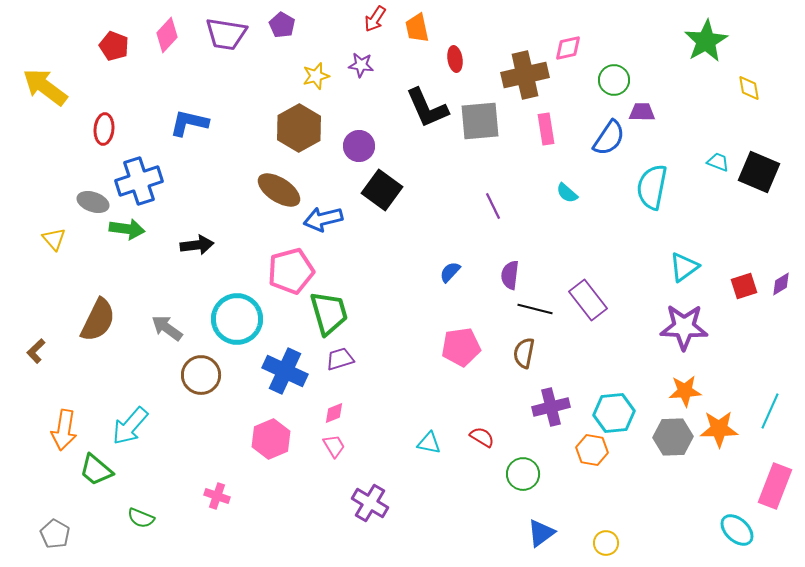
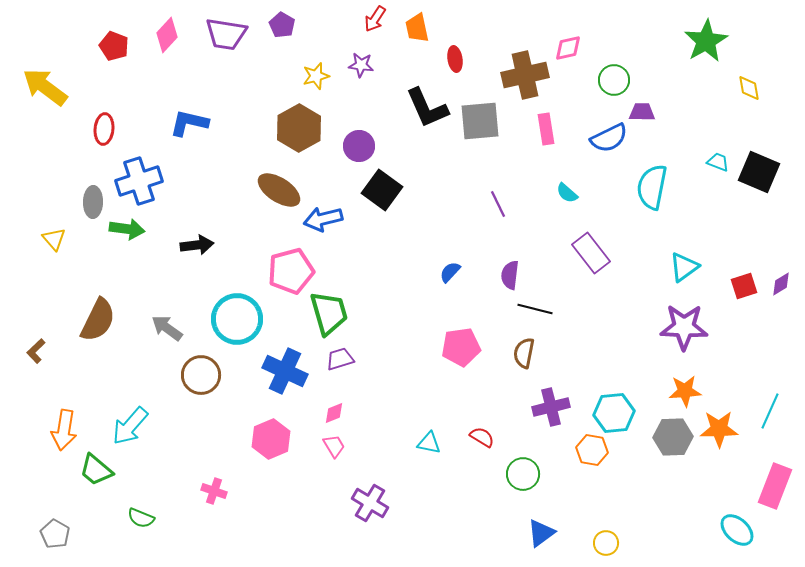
blue semicircle at (609, 138): rotated 30 degrees clockwise
gray ellipse at (93, 202): rotated 72 degrees clockwise
purple line at (493, 206): moved 5 px right, 2 px up
purple rectangle at (588, 300): moved 3 px right, 47 px up
pink cross at (217, 496): moved 3 px left, 5 px up
